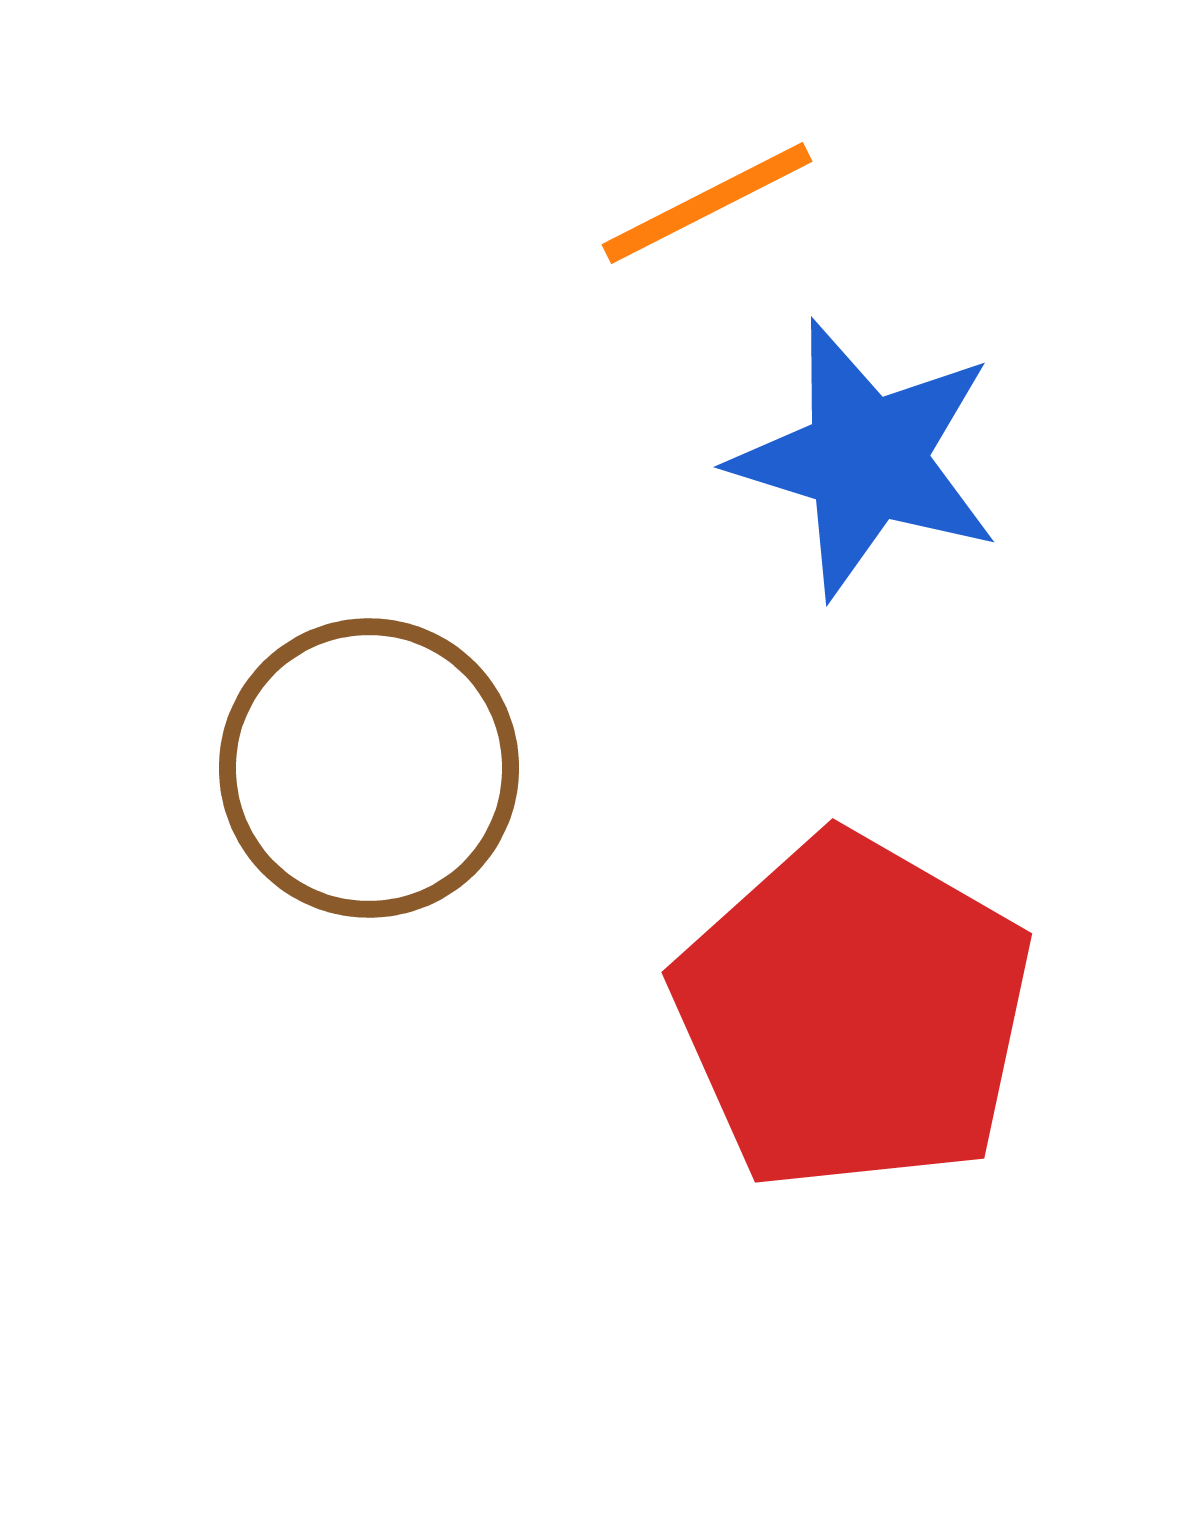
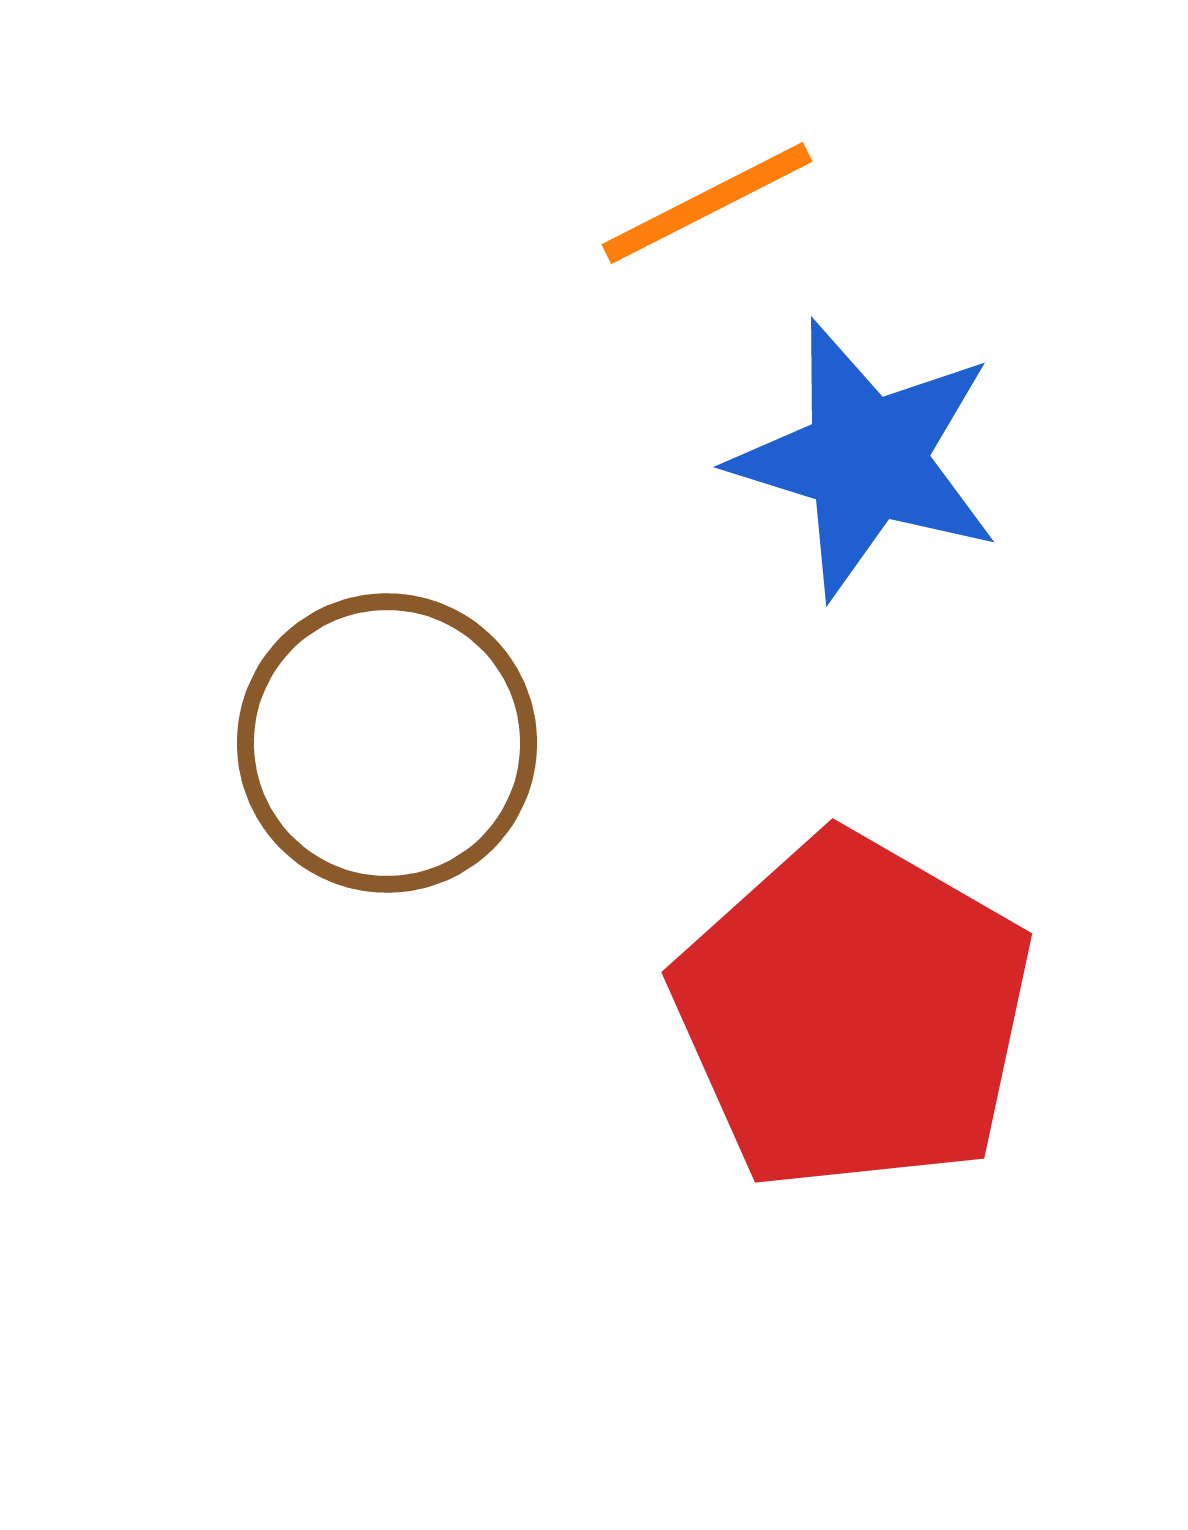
brown circle: moved 18 px right, 25 px up
